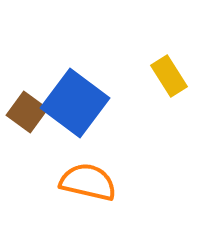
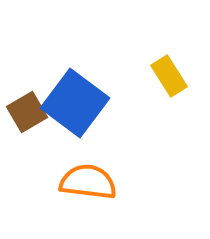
brown square: rotated 24 degrees clockwise
orange semicircle: rotated 6 degrees counterclockwise
